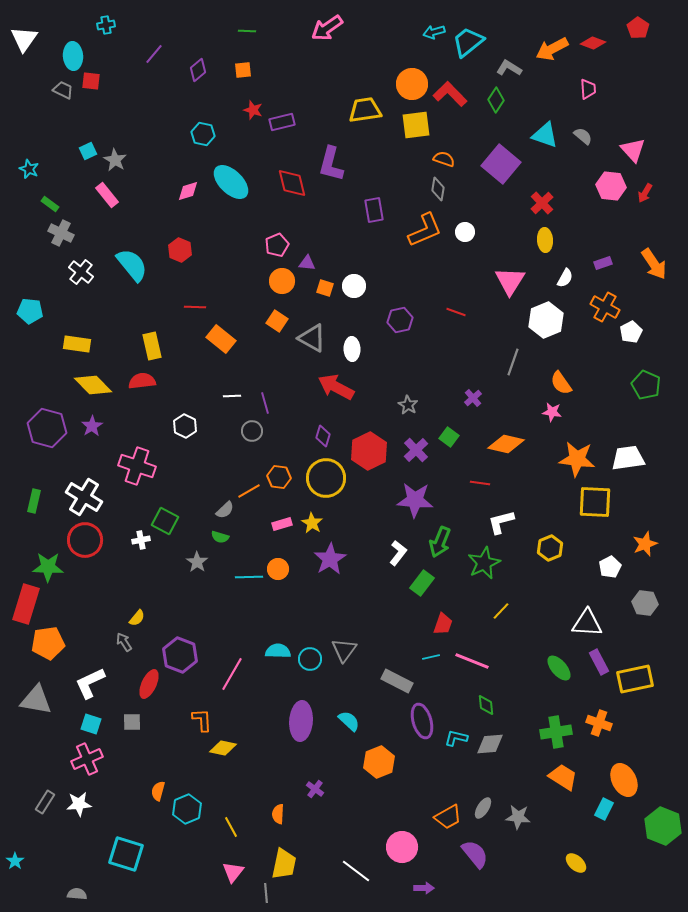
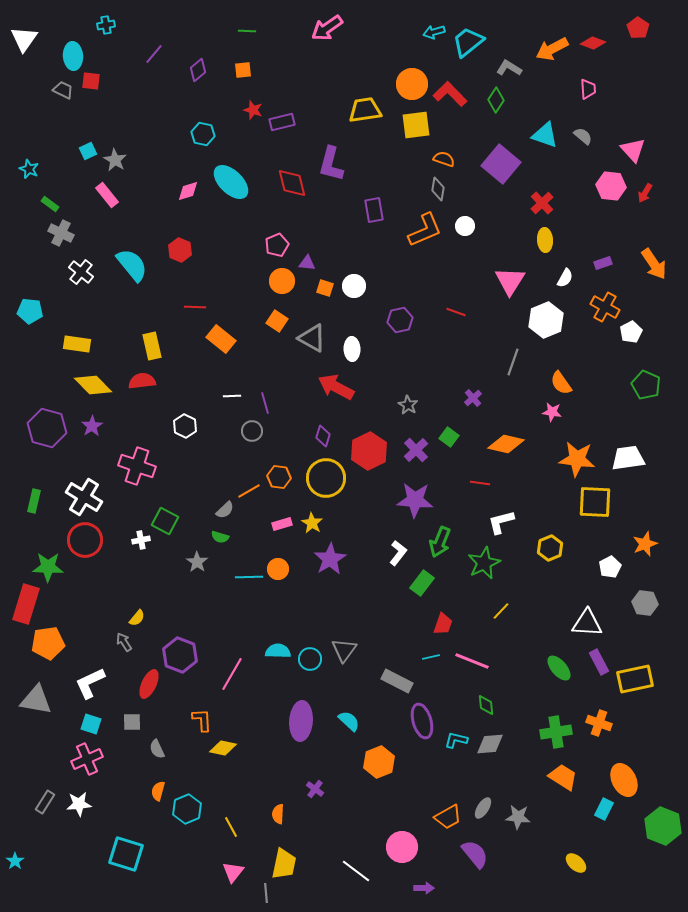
white circle at (465, 232): moved 6 px up
cyan L-shape at (456, 738): moved 2 px down
gray semicircle at (77, 894): moved 80 px right, 145 px up; rotated 120 degrees counterclockwise
